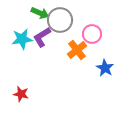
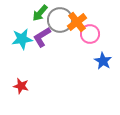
green arrow: rotated 108 degrees clockwise
pink circle: moved 2 px left
orange cross: moved 28 px up
blue star: moved 2 px left, 7 px up
red star: moved 8 px up
